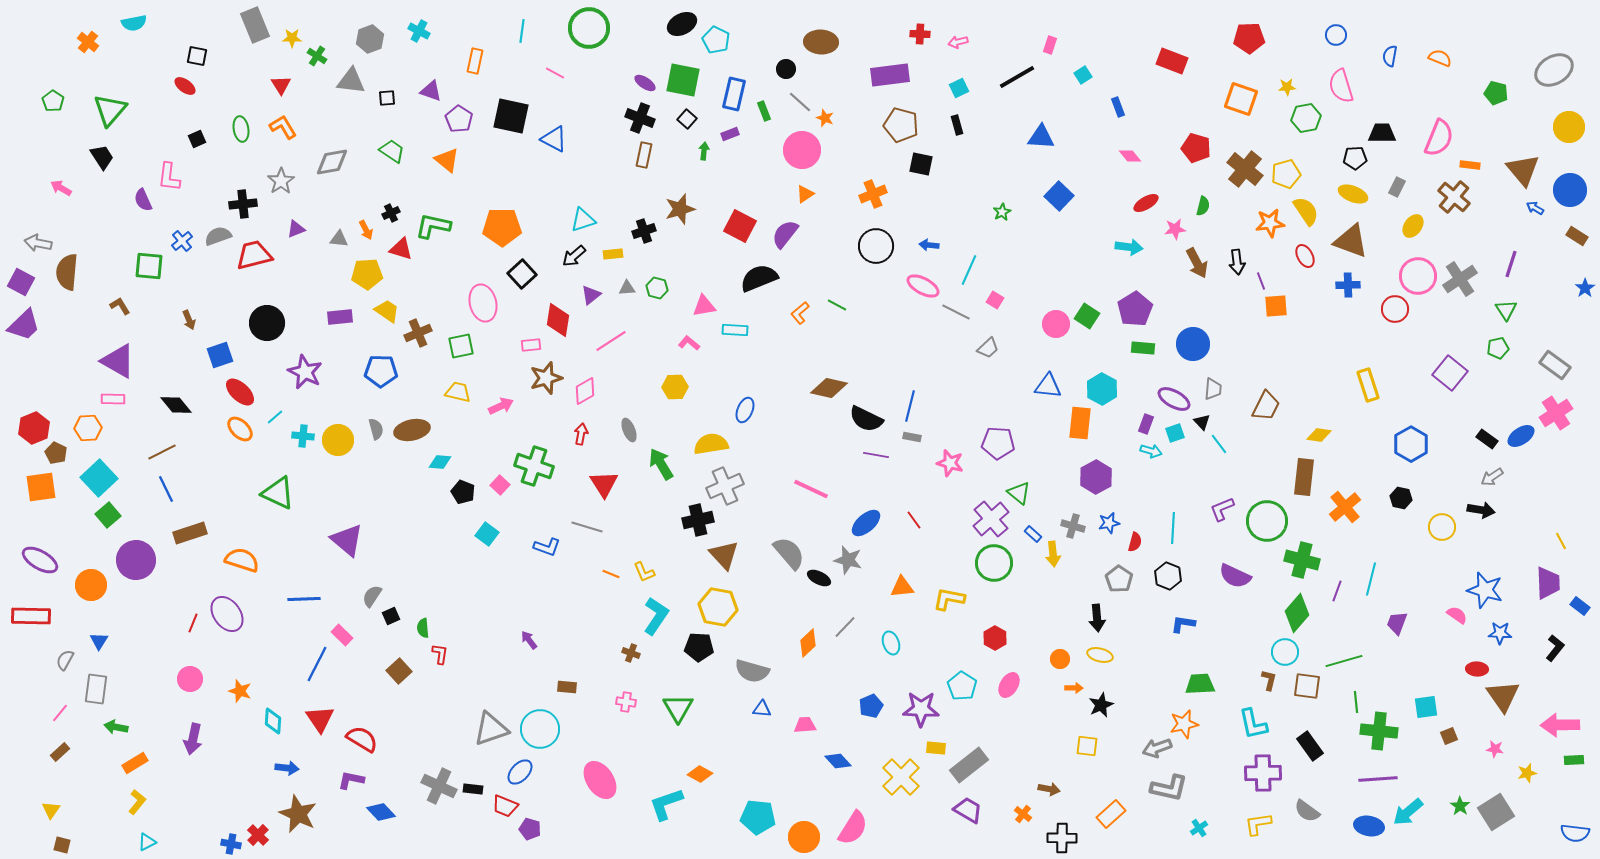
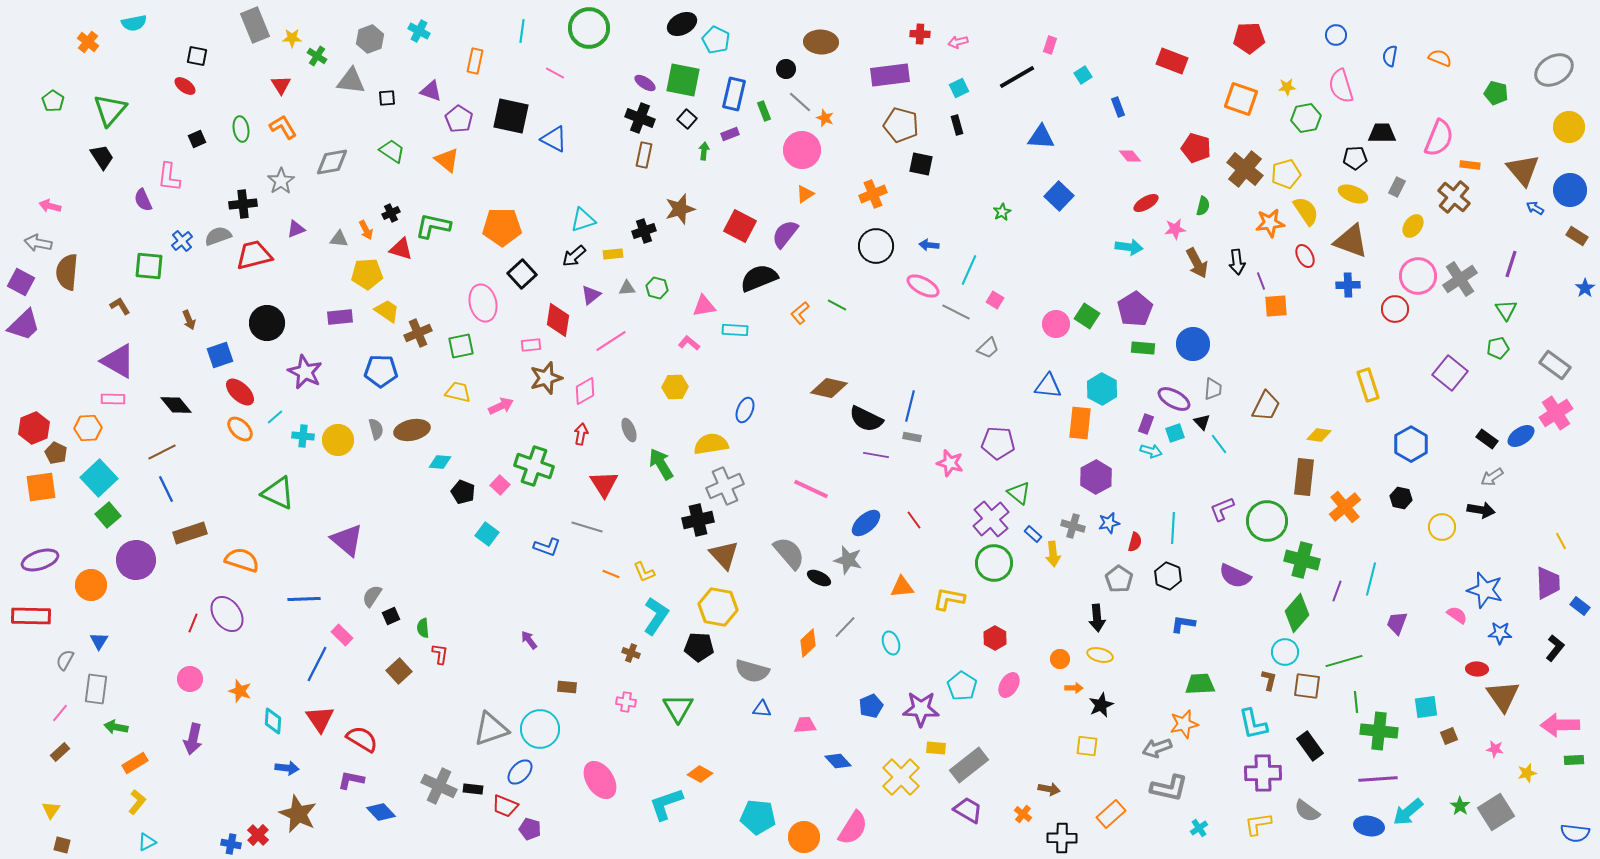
pink arrow at (61, 188): moved 11 px left, 18 px down; rotated 15 degrees counterclockwise
purple ellipse at (40, 560): rotated 48 degrees counterclockwise
